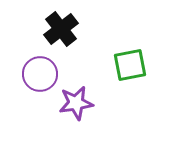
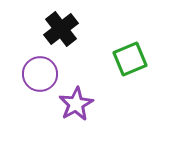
green square: moved 6 px up; rotated 12 degrees counterclockwise
purple star: moved 1 px down; rotated 20 degrees counterclockwise
